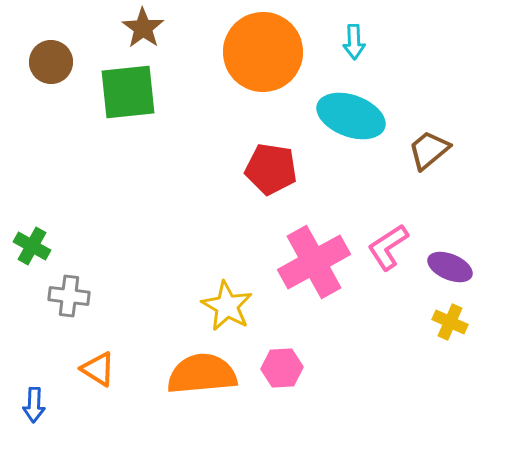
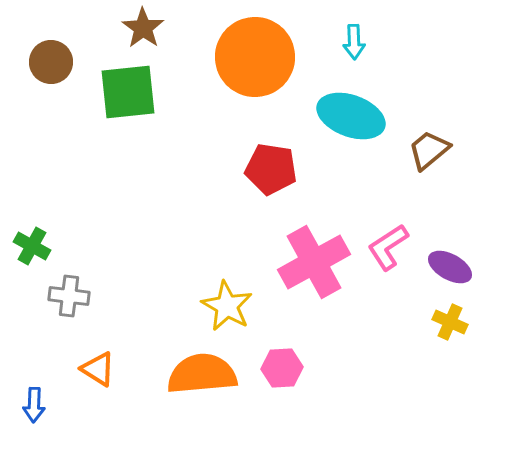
orange circle: moved 8 px left, 5 px down
purple ellipse: rotated 6 degrees clockwise
